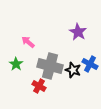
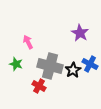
purple star: moved 2 px right, 1 px down
pink arrow: rotated 24 degrees clockwise
green star: rotated 16 degrees counterclockwise
black star: rotated 21 degrees clockwise
